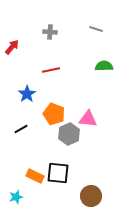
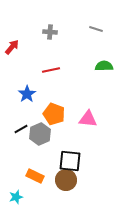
gray hexagon: moved 29 px left
black square: moved 12 px right, 12 px up
brown circle: moved 25 px left, 16 px up
